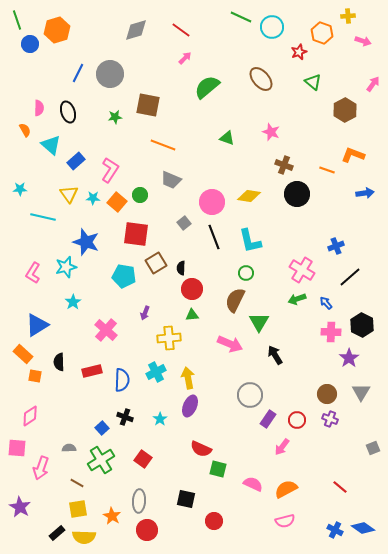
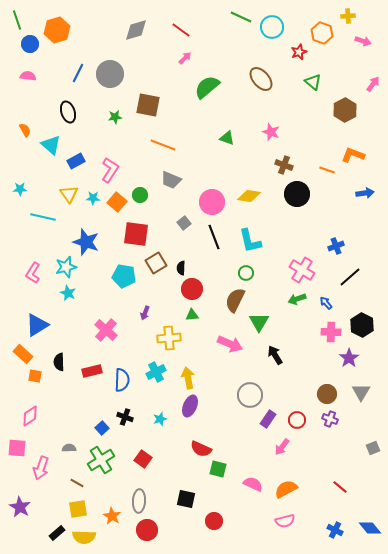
pink semicircle at (39, 108): moved 11 px left, 32 px up; rotated 84 degrees counterclockwise
blue rectangle at (76, 161): rotated 12 degrees clockwise
cyan star at (73, 302): moved 5 px left, 9 px up; rotated 14 degrees counterclockwise
cyan star at (160, 419): rotated 16 degrees clockwise
blue diamond at (363, 528): moved 7 px right; rotated 15 degrees clockwise
